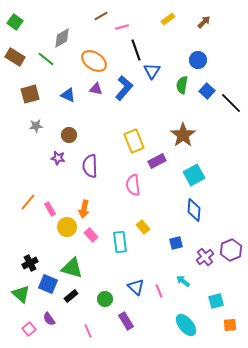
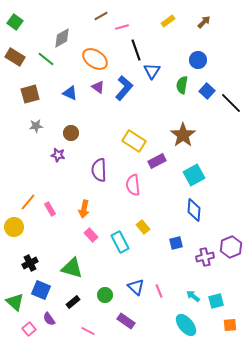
yellow rectangle at (168, 19): moved 2 px down
orange ellipse at (94, 61): moved 1 px right, 2 px up
purple triangle at (96, 89): moved 2 px right, 2 px up; rotated 24 degrees clockwise
blue triangle at (68, 95): moved 2 px right, 2 px up
brown circle at (69, 135): moved 2 px right, 2 px up
yellow rectangle at (134, 141): rotated 35 degrees counterclockwise
purple star at (58, 158): moved 3 px up
purple semicircle at (90, 166): moved 9 px right, 4 px down
yellow circle at (67, 227): moved 53 px left
cyan rectangle at (120, 242): rotated 20 degrees counterclockwise
purple hexagon at (231, 250): moved 3 px up
purple cross at (205, 257): rotated 24 degrees clockwise
cyan arrow at (183, 281): moved 10 px right, 15 px down
blue square at (48, 284): moved 7 px left, 6 px down
green triangle at (21, 294): moved 6 px left, 8 px down
black rectangle at (71, 296): moved 2 px right, 6 px down
green circle at (105, 299): moved 4 px up
purple rectangle at (126, 321): rotated 24 degrees counterclockwise
pink line at (88, 331): rotated 40 degrees counterclockwise
